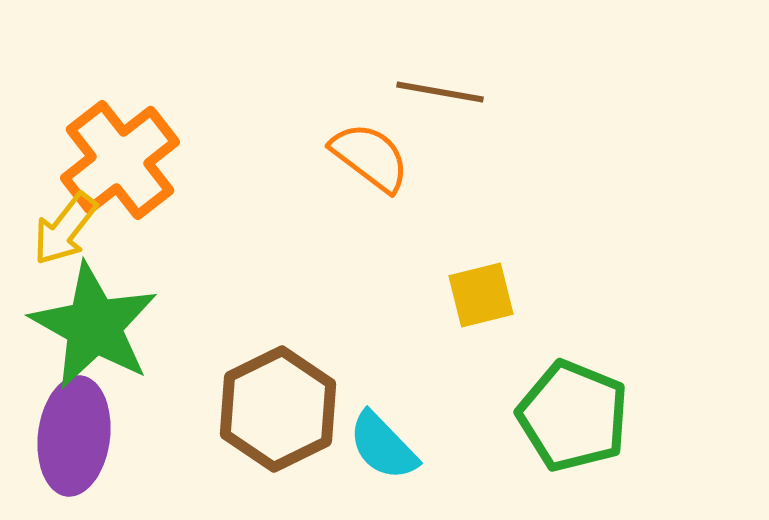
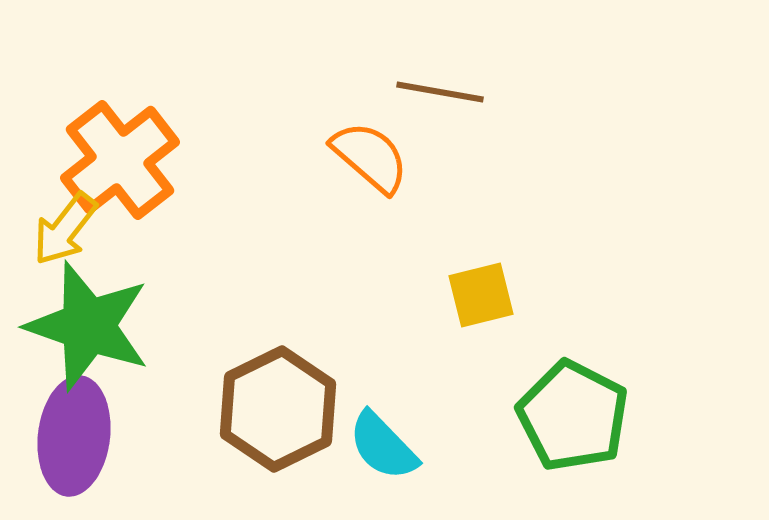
orange semicircle: rotated 4 degrees clockwise
green star: moved 6 px left; rotated 10 degrees counterclockwise
green pentagon: rotated 5 degrees clockwise
